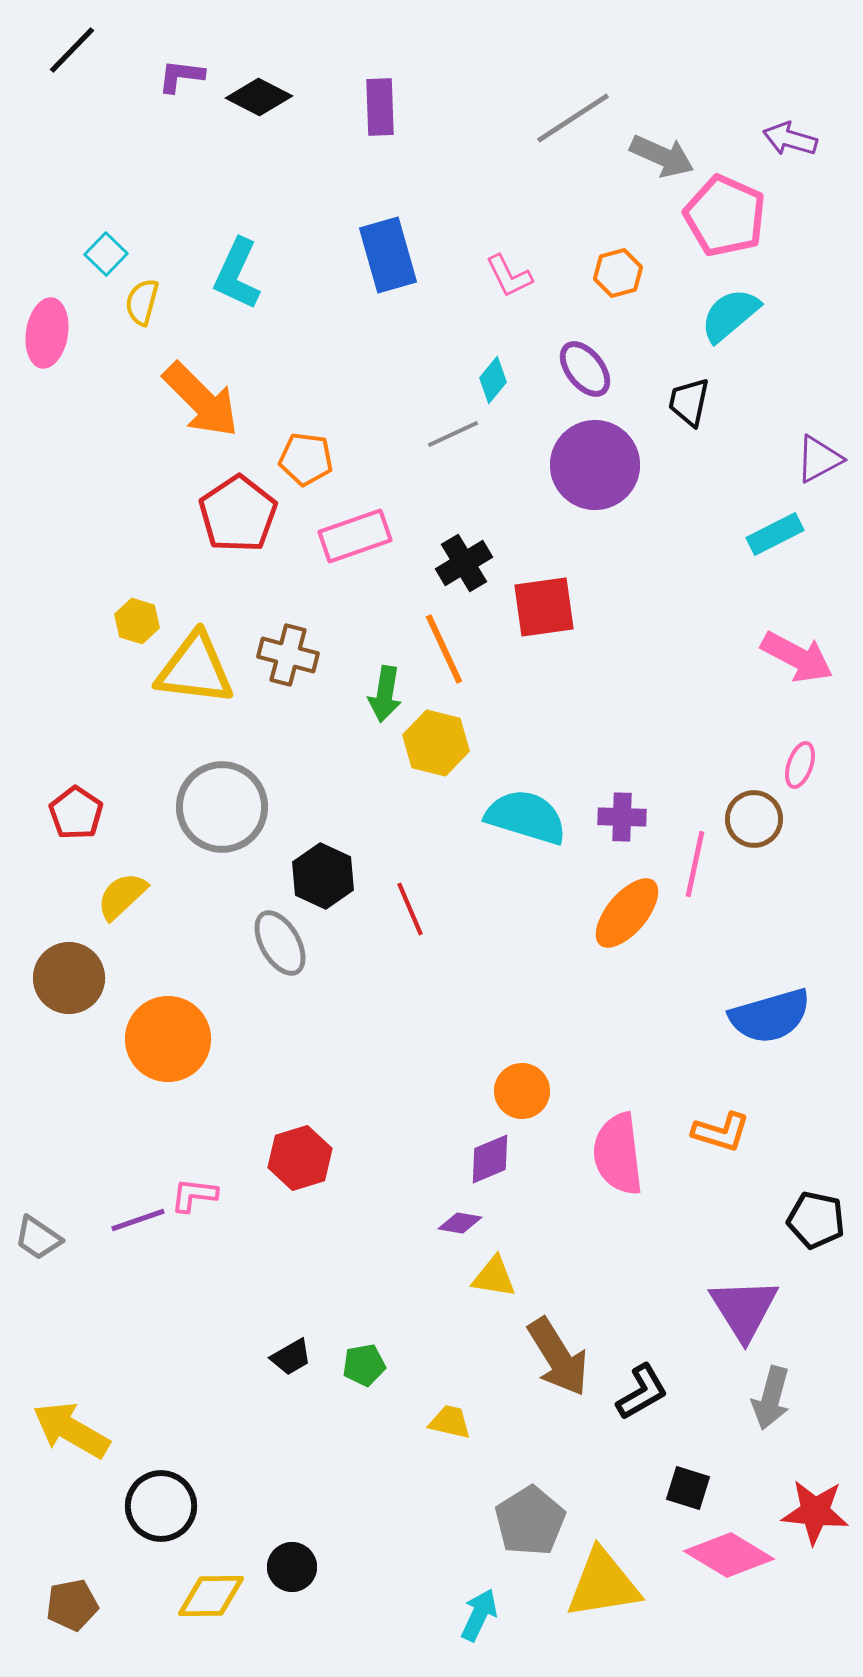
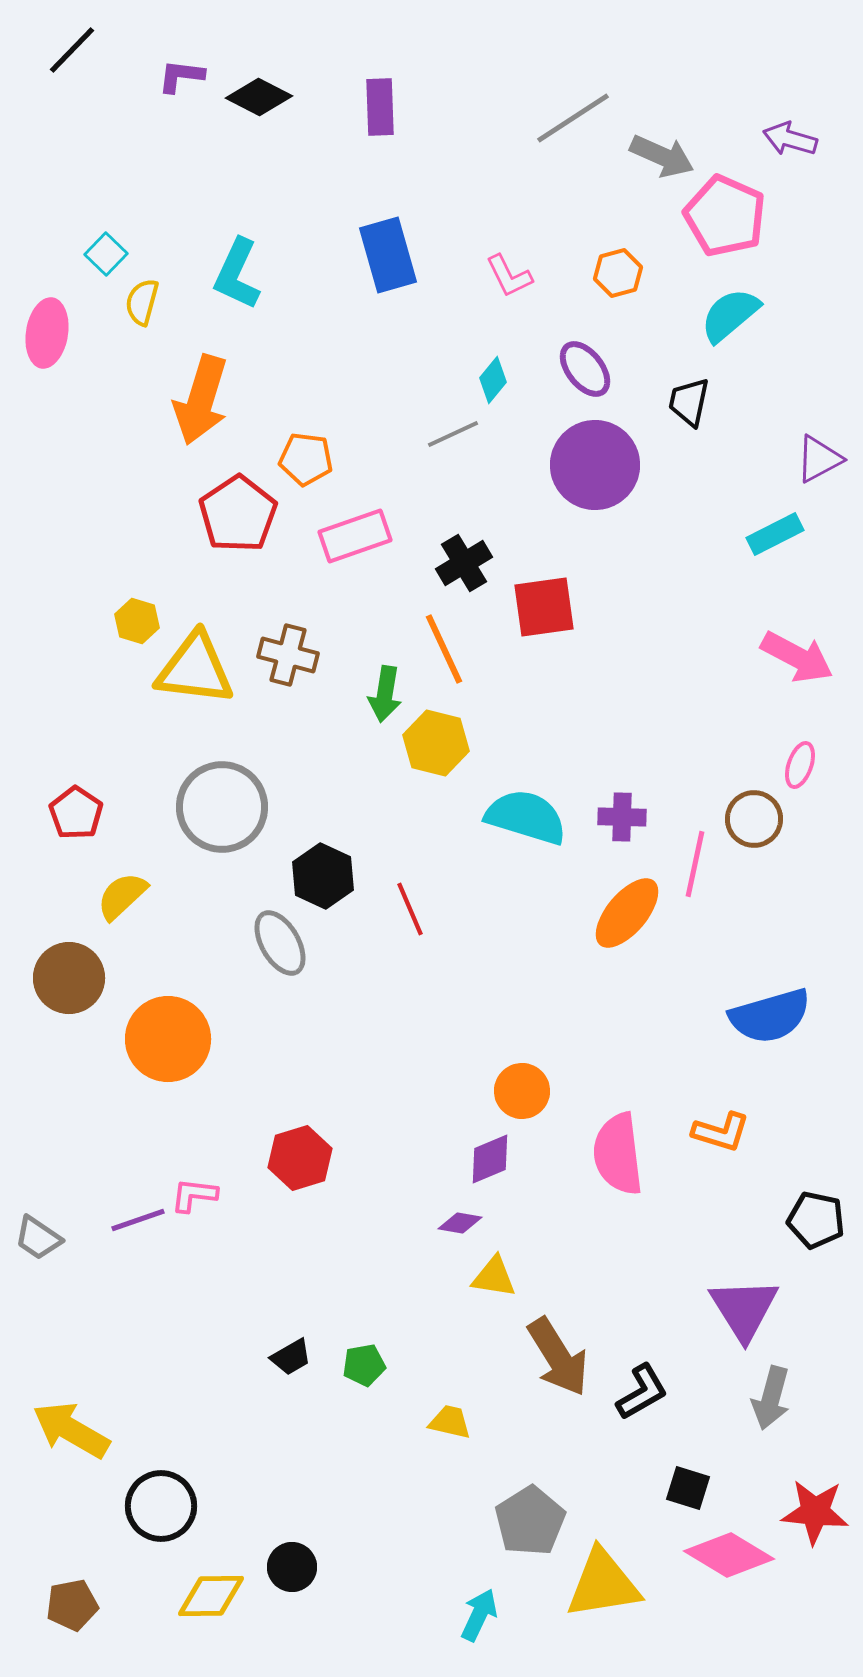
orange arrow at (201, 400): rotated 62 degrees clockwise
